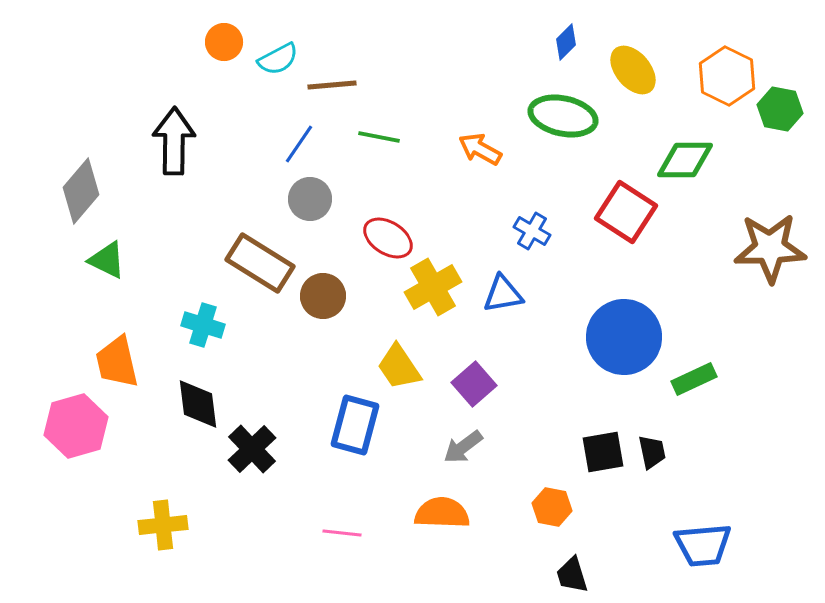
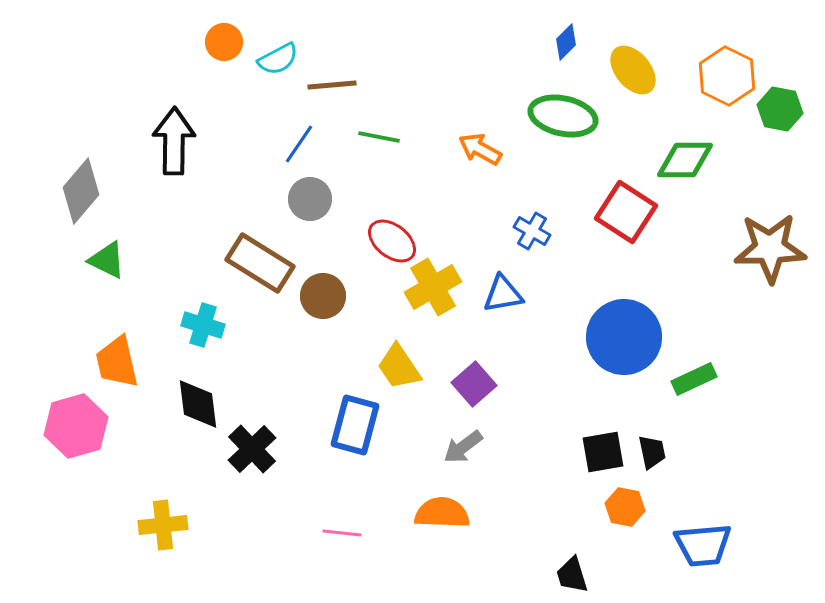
red ellipse at (388, 238): moved 4 px right, 3 px down; rotated 6 degrees clockwise
orange hexagon at (552, 507): moved 73 px right
